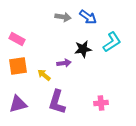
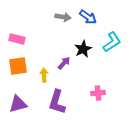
pink rectangle: rotated 14 degrees counterclockwise
black star: rotated 18 degrees counterclockwise
purple arrow: rotated 40 degrees counterclockwise
yellow arrow: rotated 48 degrees clockwise
pink cross: moved 3 px left, 10 px up
